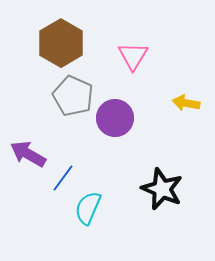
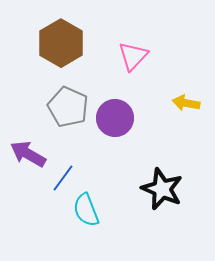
pink triangle: rotated 12 degrees clockwise
gray pentagon: moved 5 px left, 11 px down
cyan semicircle: moved 2 px left, 2 px down; rotated 44 degrees counterclockwise
